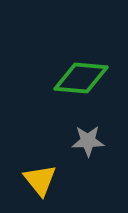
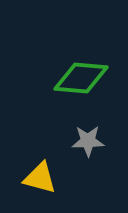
yellow triangle: moved 2 px up; rotated 36 degrees counterclockwise
